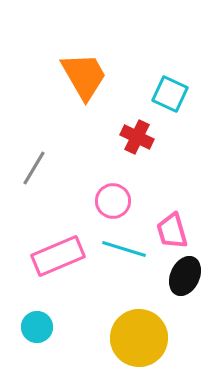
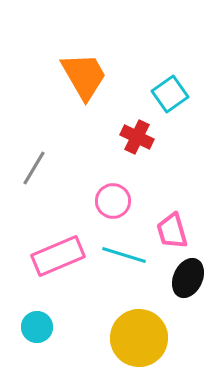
cyan square: rotated 30 degrees clockwise
cyan line: moved 6 px down
black ellipse: moved 3 px right, 2 px down
